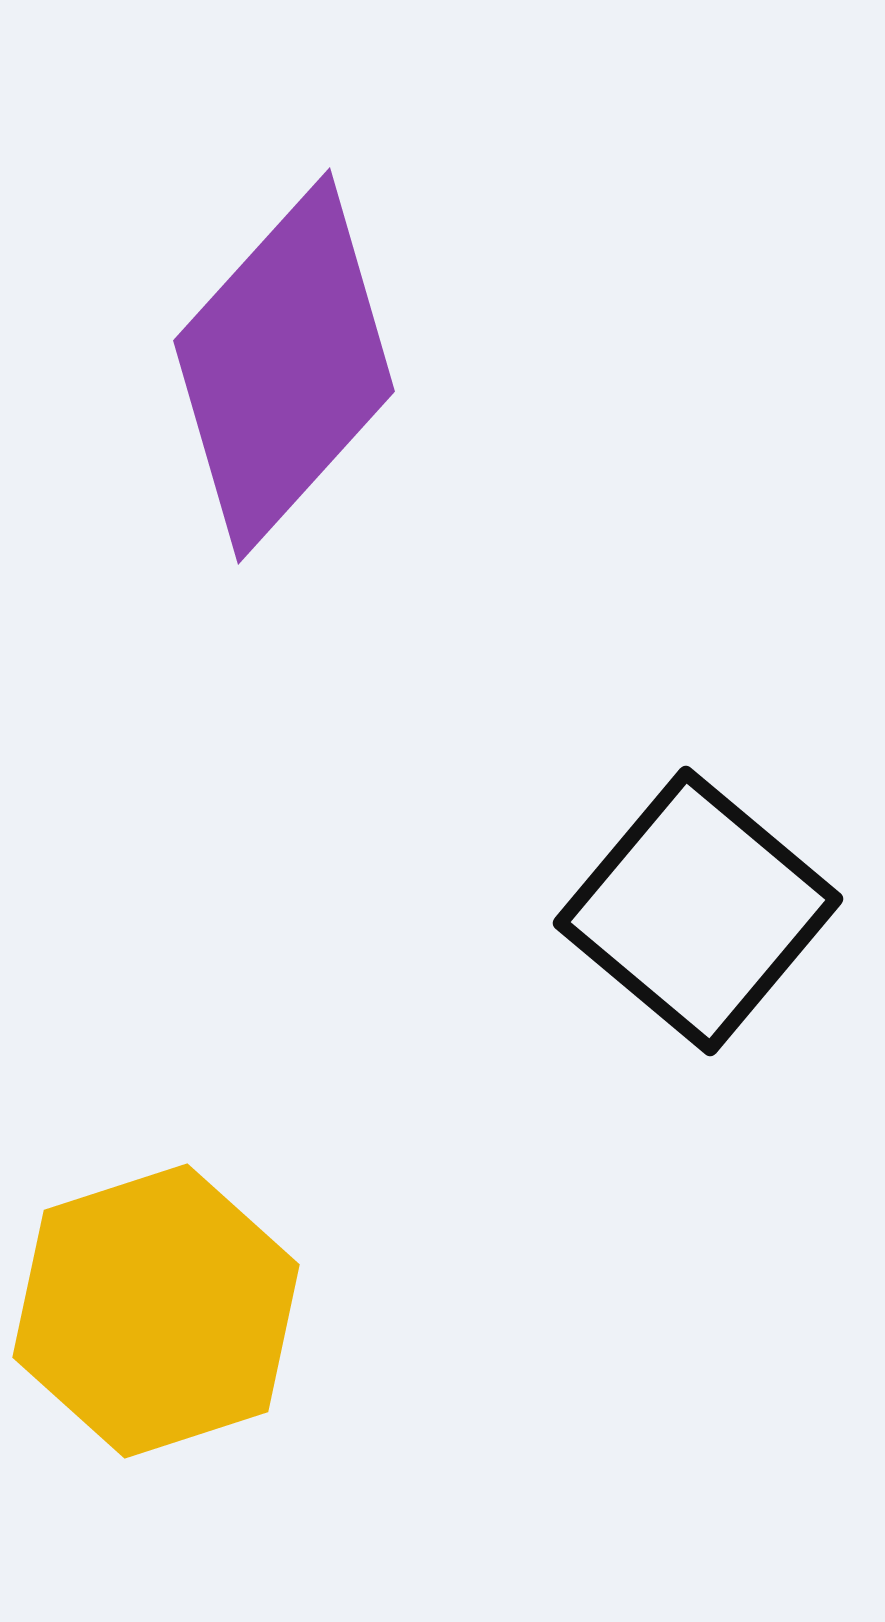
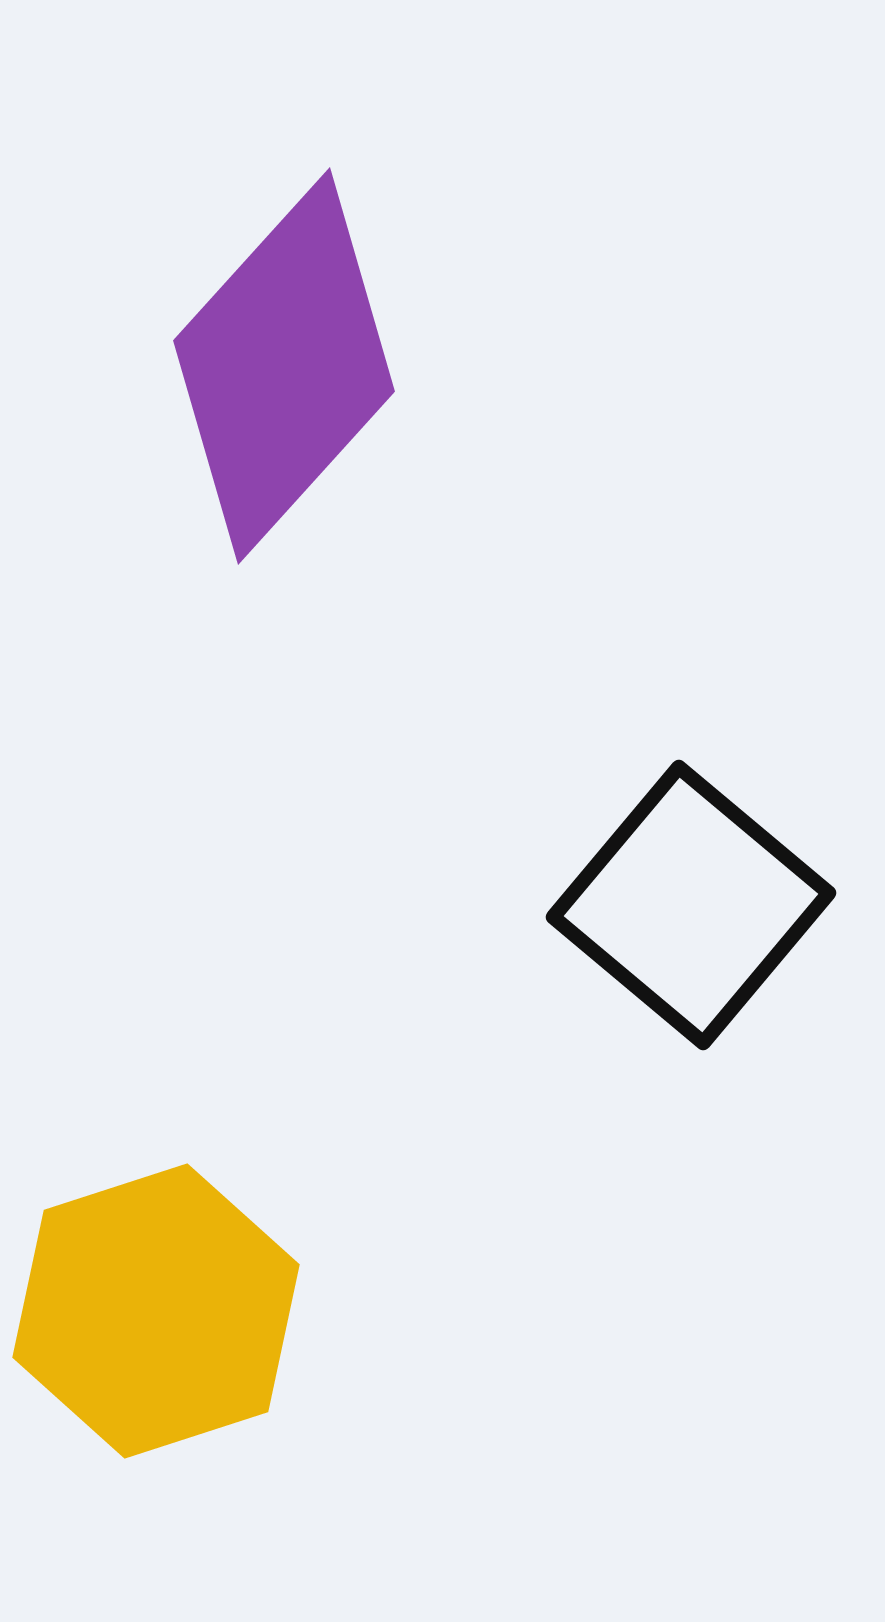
black square: moved 7 px left, 6 px up
